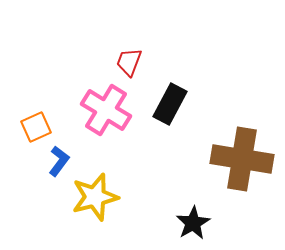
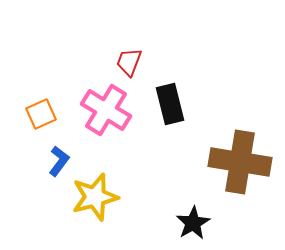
black rectangle: rotated 42 degrees counterclockwise
orange square: moved 5 px right, 13 px up
brown cross: moved 2 px left, 3 px down
